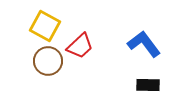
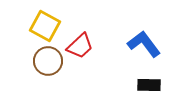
black rectangle: moved 1 px right
